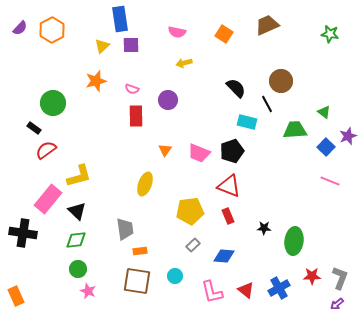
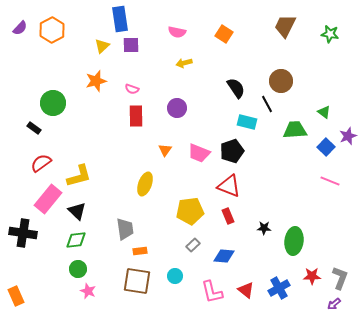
brown trapezoid at (267, 25): moved 18 px right, 1 px down; rotated 40 degrees counterclockwise
black semicircle at (236, 88): rotated 10 degrees clockwise
purple circle at (168, 100): moved 9 px right, 8 px down
red semicircle at (46, 150): moved 5 px left, 13 px down
purple arrow at (337, 304): moved 3 px left
